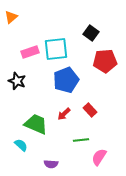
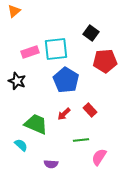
orange triangle: moved 3 px right, 6 px up
blue pentagon: rotated 20 degrees counterclockwise
